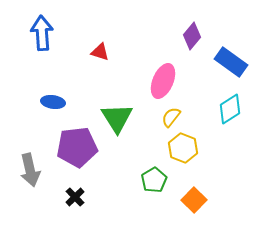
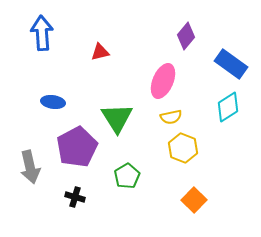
purple diamond: moved 6 px left
red triangle: rotated 30 degrees counterclockwise
blue rectangle: moved 2 px down
cyan diamond: moved 2 px left, 2 px up
yellow semicircle: rotated 140 degrees counterclockwise
purple pentagon: rotated 21 degrees counterclockwise
gray arrow: moved 3 px up
green pentagon: moved 27 px left, 4 px up
black cross: rotated 30 degrees counterclockwise
